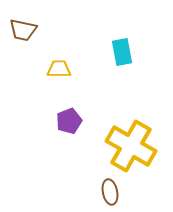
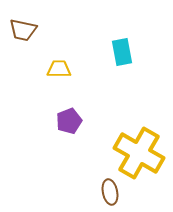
yellow cross: moved 8 px right, 7 px down
